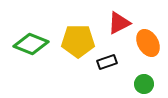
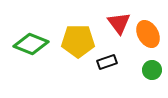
red triangle: rotated 40 degrees counterclockwise
orange ellipse: moved 9 px up
green circle: moved 8 px right, 14 px up
